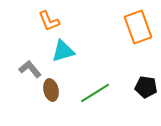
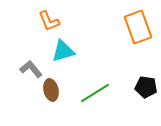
gray L-shape: moved 1 px right
